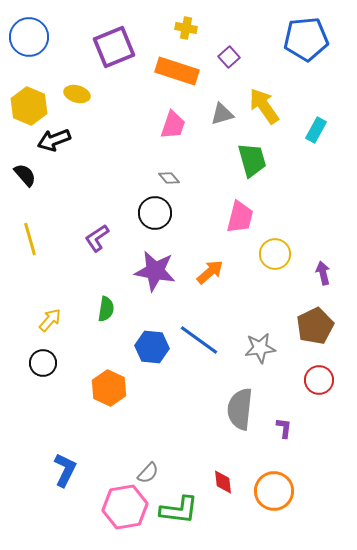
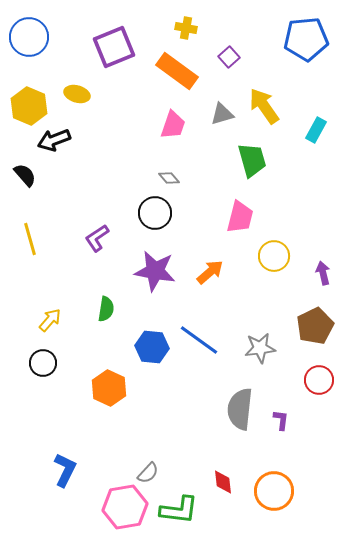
orange rectangle at (177, 71): rotated 18 degrees clockwise
yellow circle at (275, 254): moved 1 px left, 2 px down
purple L-shape at (284, 428): moved 3 px left, 8 px up
